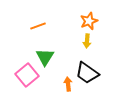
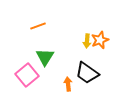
orange star: moved 11 px right, 19 px down
